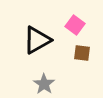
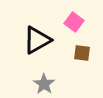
pink square: moved 1 px left, 3 px up
